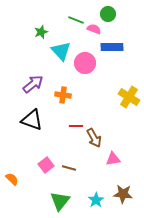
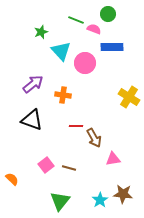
cyan star: moved 4 px right
